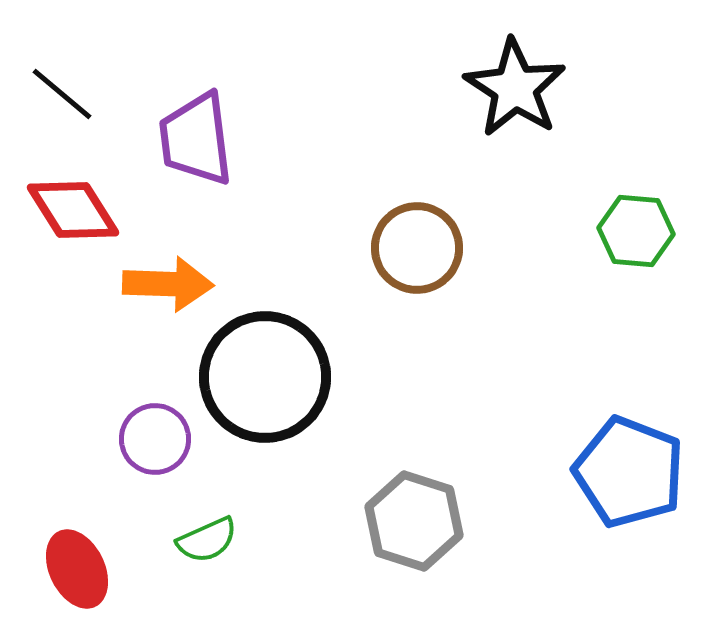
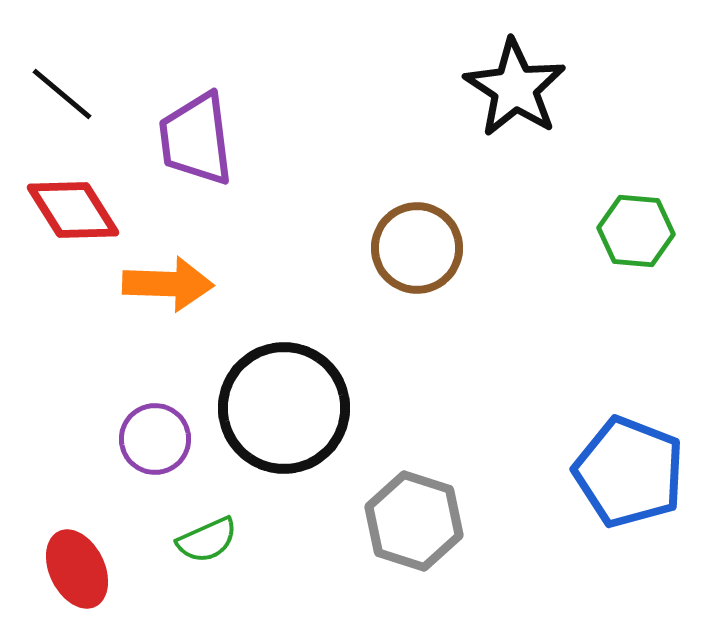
black circle: moved 19 px right, 31 px down
